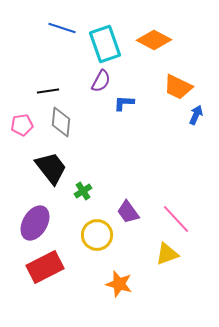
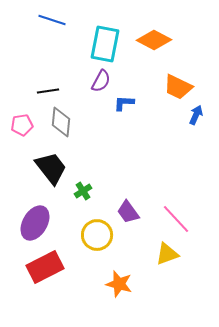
blue line: moved 10 px left, 8 px up
cyan rectangle: rotated 30 degrees clockwise
